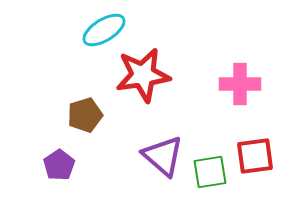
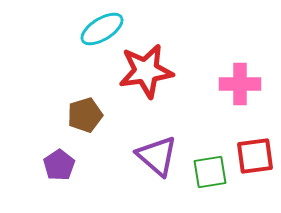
cyan ellipse: moved 2 px left, 1 px up
red star: moved 3 px right, 4 px up
purple triangle: moved 6 px left
